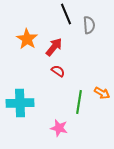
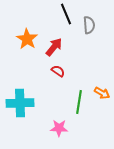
pink star: rotated 12 degrees counterclockwise
